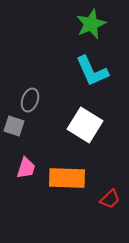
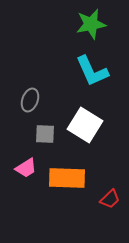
green star: rotated 12 degrees clockwise
gray square: moved 31 px right, 8 px down; rotated 15 degrees counterclockwise
pink trapezoid: rotated 40 degrees clockwise
